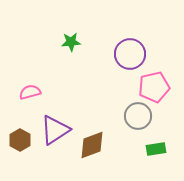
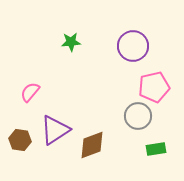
purple circle: moved 3 px right, 8 px up
pink semicircle: rotated 35 degrees counterclockwise
brown hexagon: rotated 20 degrees counterclockwise
